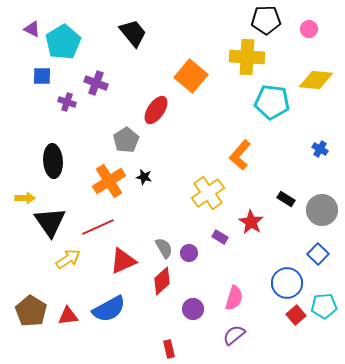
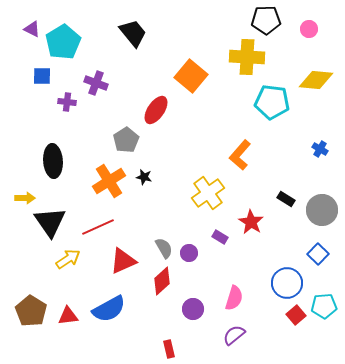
purple cross at (67, 102): rotated 12 degrees counterclockwise
